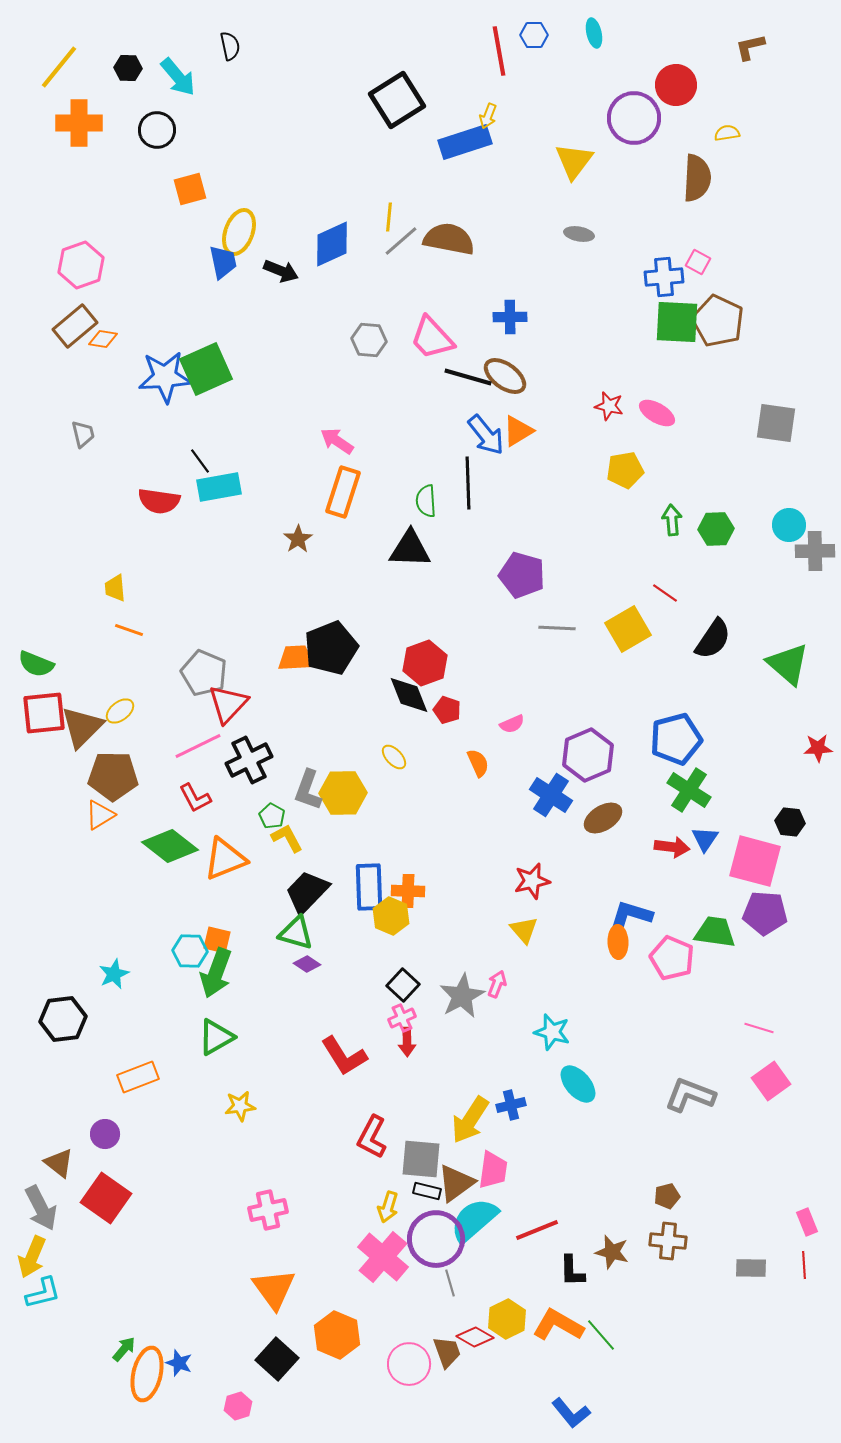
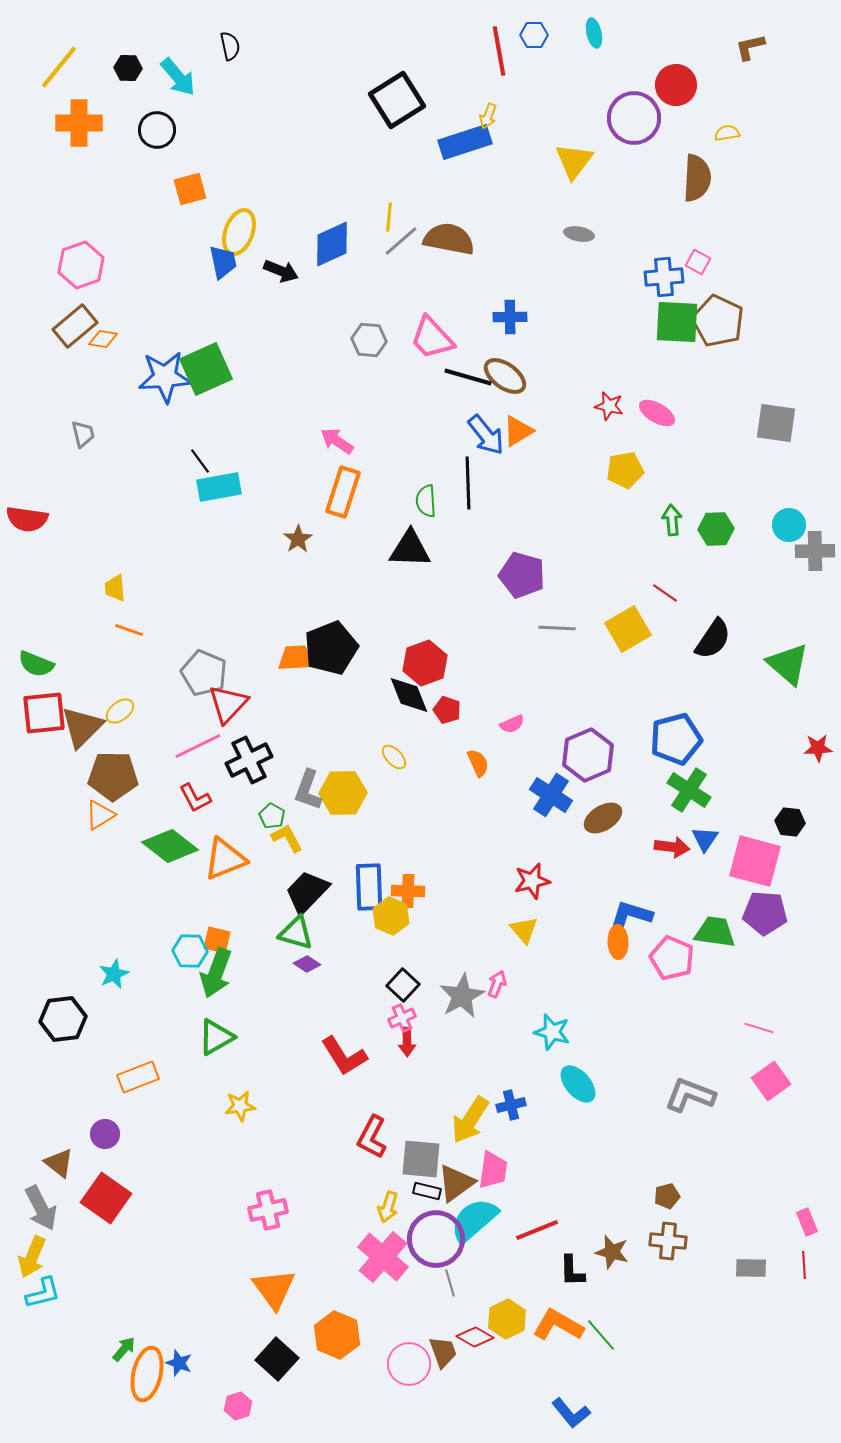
red semicircle at (159, 501): moved 132 px left, 18 px down
brown trapezoid at (447, 1352): moved 4 px left
